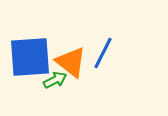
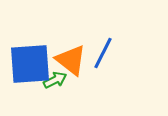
blue square: moved 7 px down
orange triangle: moved 2 px up
